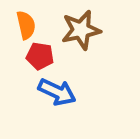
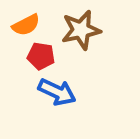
orange semicircle: rotated 76 degrees clockwise
red pentagon: moved 1 px right
